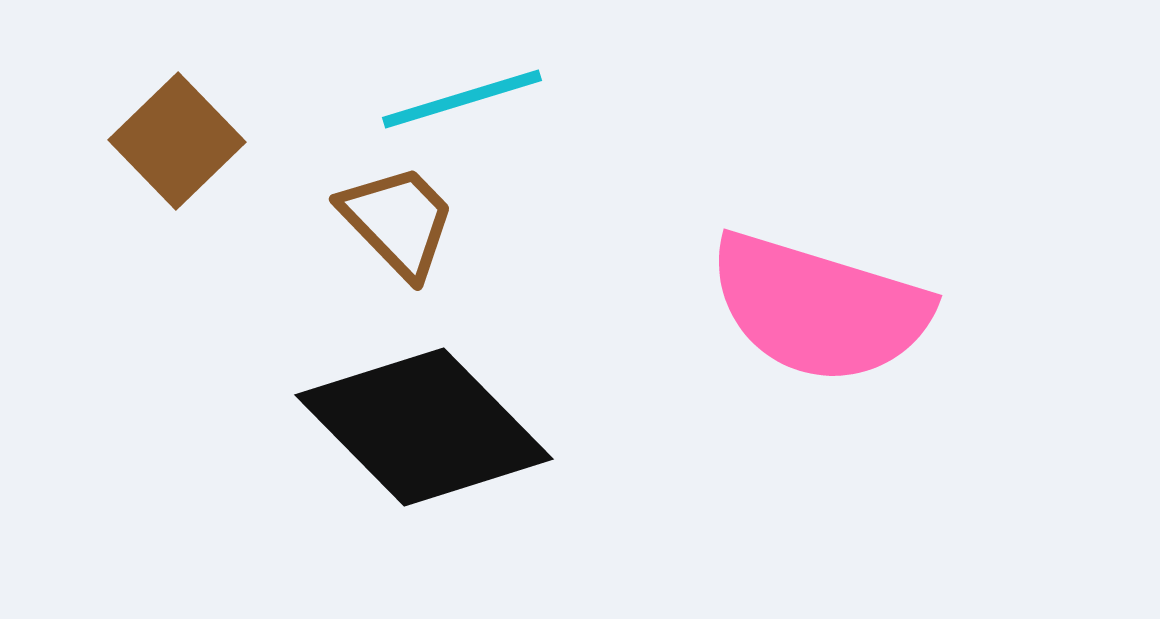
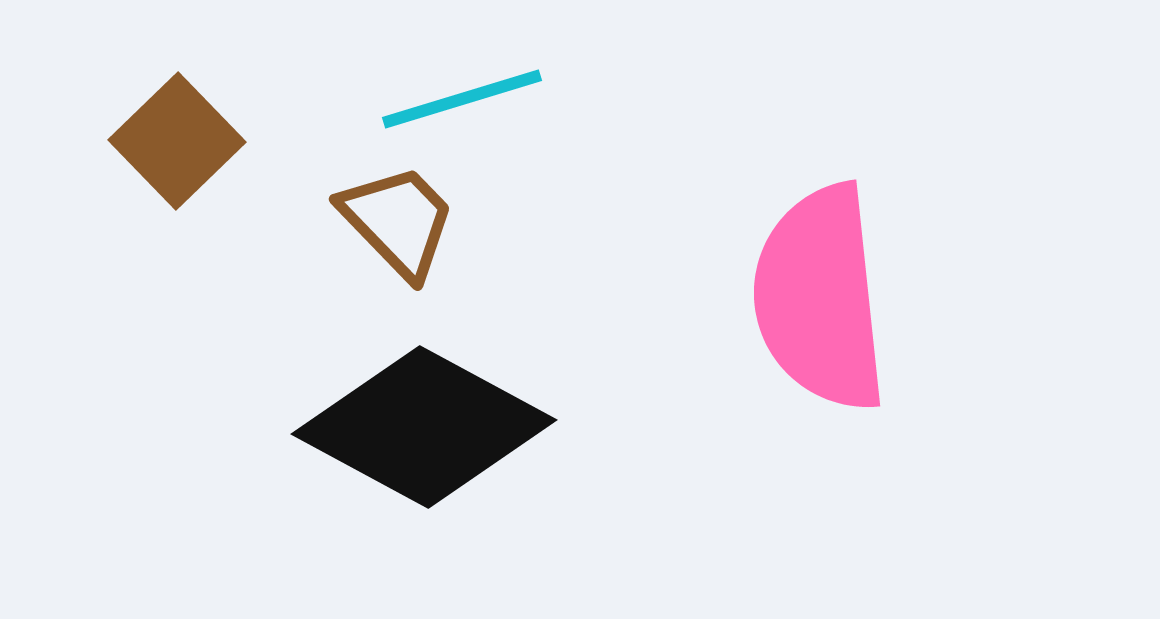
pink semicircle: moved 1 px right, 10 px up; rotated 67 degrees clockwise
black diamond: rotated 17 degrees counterclockwise
